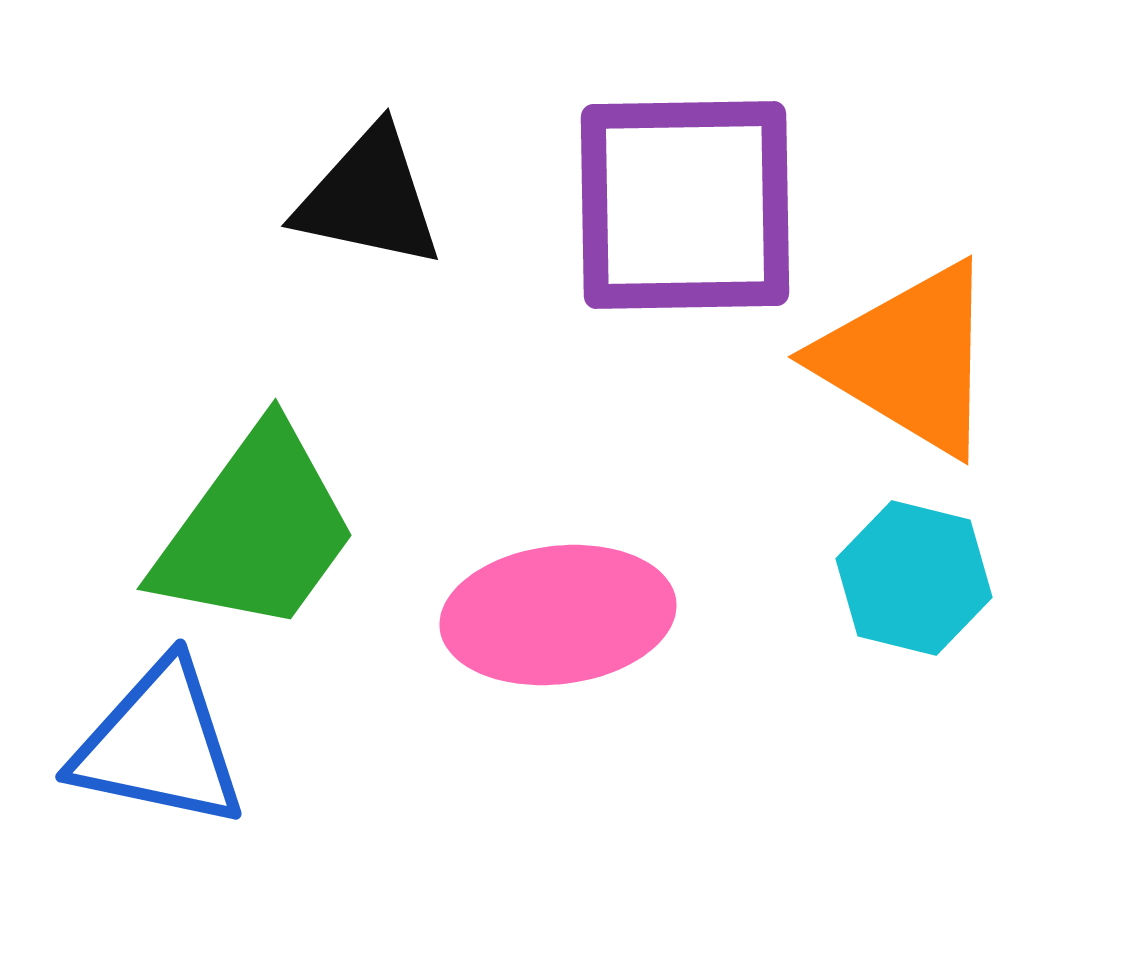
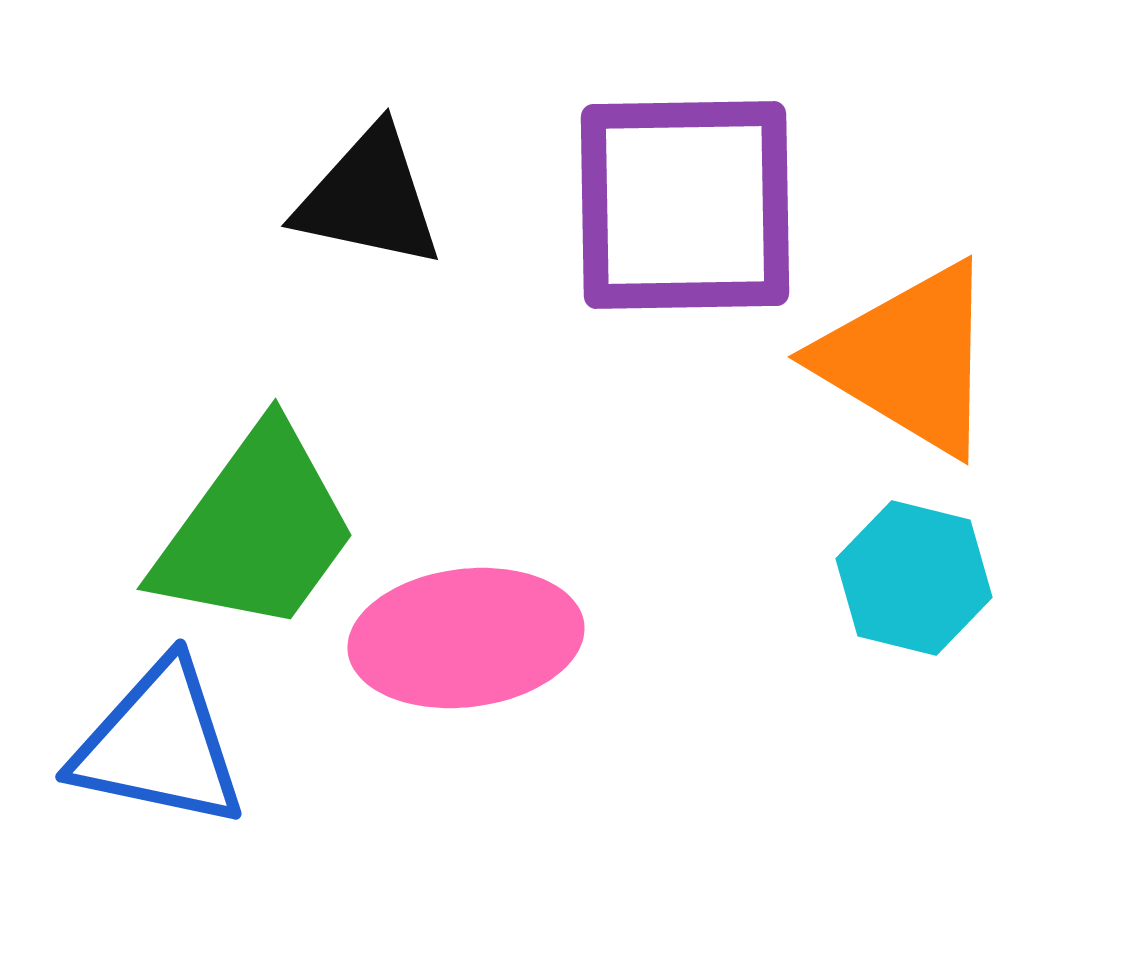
pink ellipse: moved 92 px left, 23 px down
